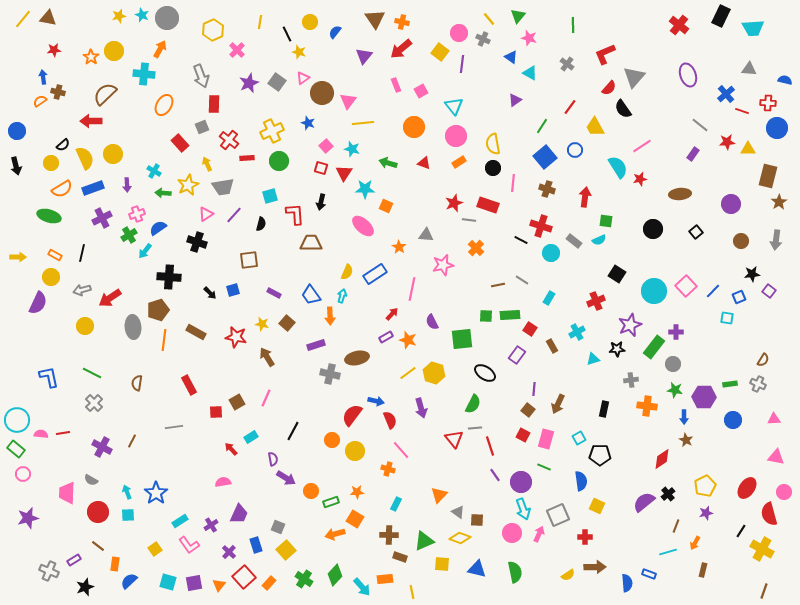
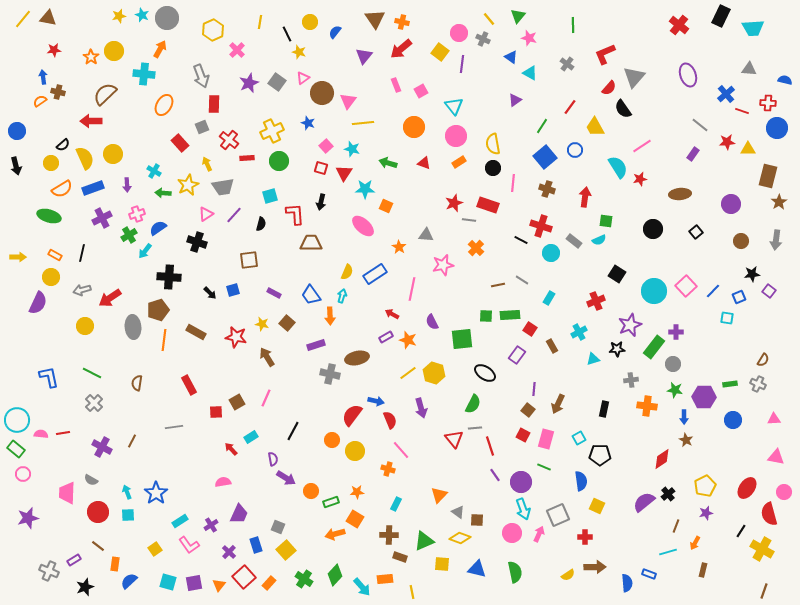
red arrow at (392, 314): rotated 104 degrees counterclockwise
cyan cross at (577, 332): moved 2 px right
